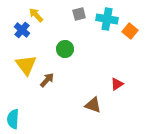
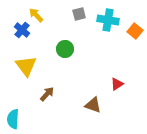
cyan cross: moved 1 px right, 1 px down
orange square: moved 5 px right
yellow triangle: moved 1 px down
brown arrow: moved 14 px down
